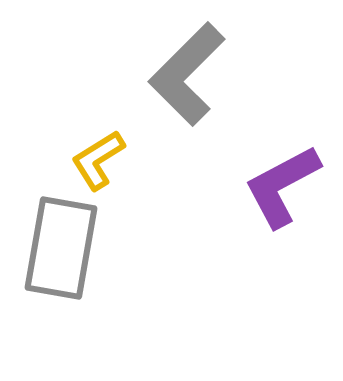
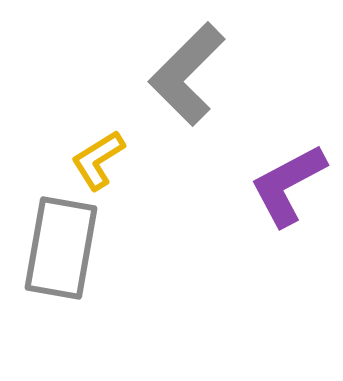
purple L-shape: moved 6 px right, 1 px up
